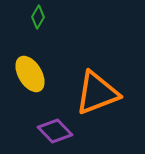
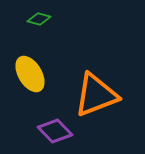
green diamond: moved 1 px right, 2 px down; rotated 75 degrees clockwise
orange triangle: moved 1 px left, 2 px down
